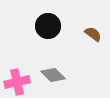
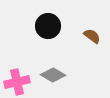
brown semicircle: moved 1 px left, 2 px down
gray diamond: rotated 15 degrees counterclockwise
